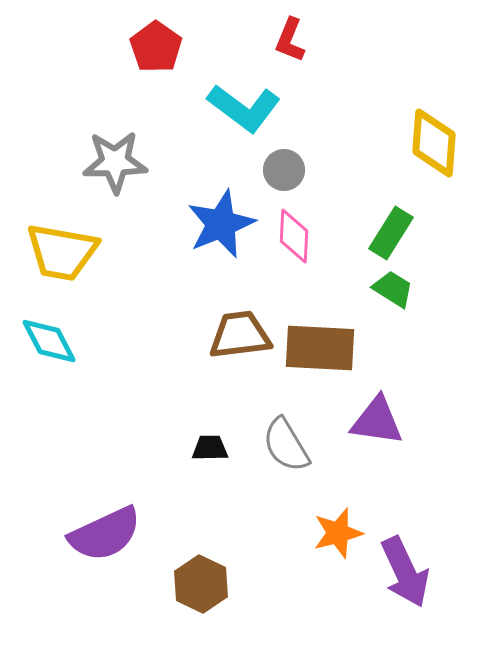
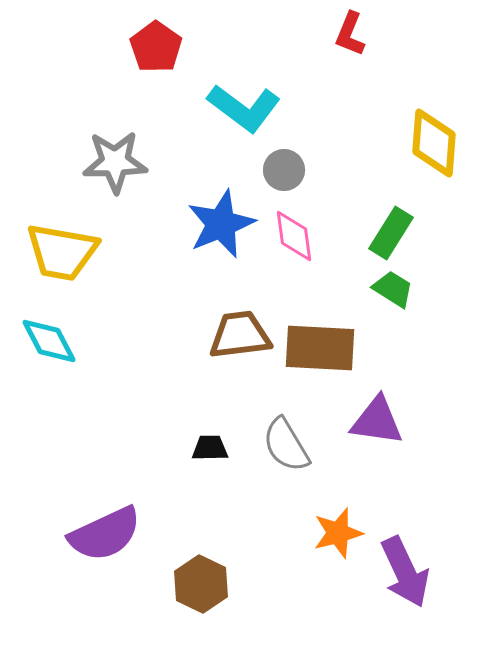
red L-shape: moved 60 px right, 6 px up
pink diamond: rotated 10 degrees counterclockwise
